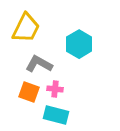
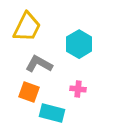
yellow trapezoid: moved 1 px right, 1 px up
pink cross: moved 23 px right
cyan rectangle: moved 4 px left, 2 px up
